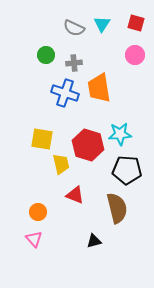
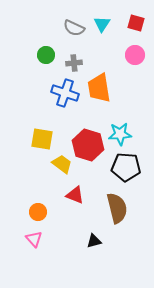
yellow trapezoid: moved 1 px right; rotated 40 degrees counterclockwise
black pentagon: moved 1 px left, 3 px up
